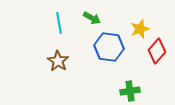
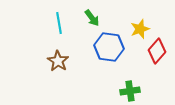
green arrow: rotated 24 degrees clockwise
